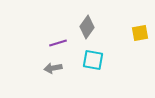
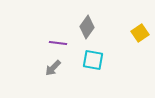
yellow square: rotated 24 degrees counterclockwise
purple line: rotated 24 degrees clockwise
gray arrow: rotated 36 degrees counterclockwise
